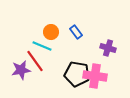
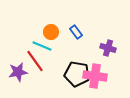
purple star: moved 3 px left, 2 px down
